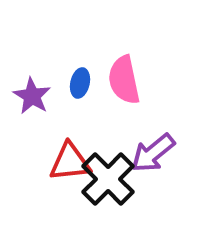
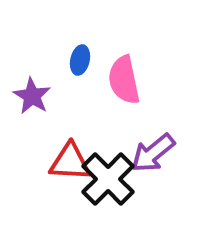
blue ellipse: moved 23 px up
red triangle: rotated 9 degrees clockwise
